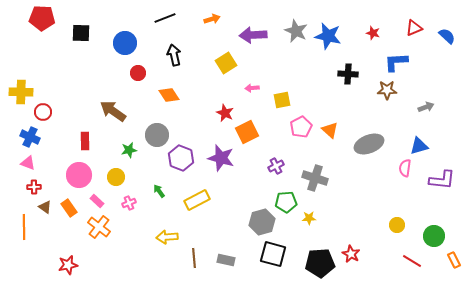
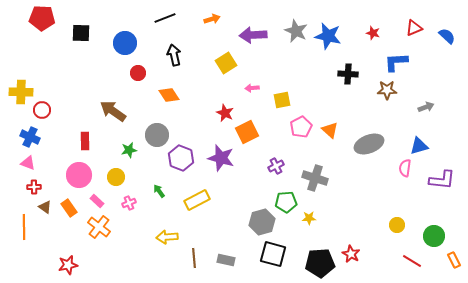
red circle at (43, 112): moved 1 px left, 2 px up
